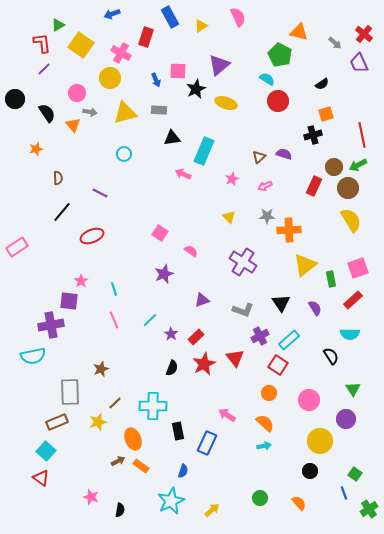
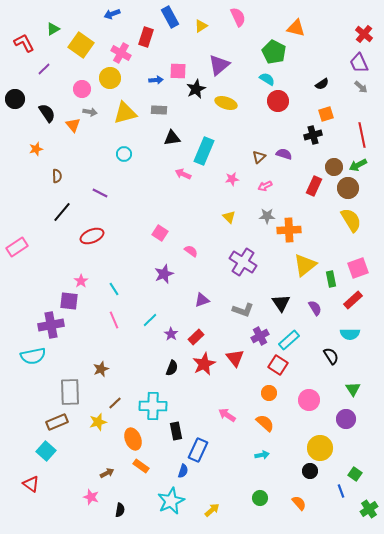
green triangle at (58, 25): moved 5 px left, 4 px down
orange triangle at (299, 32): moved 3 px left, 4 px up
red L-shape at (42, 43): moved 18 px left; rotated 20 degrees counterclockwise
gray arrow at (335, 43): moved 26 px right, 44 px down
green pentagon at (280, 55): moved 6 px left, 3 px up
blue arrow at (156, 80): rotated 72 degrees counterclockwise
pink circle at (77, 93): moved 5 px right, 4 px up
brown semicircle at (58, 178): moved 1 px left, 2 px up
pink star at (232, 179): rotated 16 degrees clockwise
cyan line at (114, 289): rotated 16 degrees counterclockwise
black rectangle at (178, 431): moved 2 px left
yellow circle at (320, 441): moved 7 px down
blue rectangle at (207, 443): moved 9 px left, 7 px down
cyan arrow at (264, 446): moved 2 px left, 9 px down
brown arrow at (118, 461): moved 11 px left, 12 px down
red triangle at (41, 478): moved 10 px left, 6 px down
blue line at (344, 493): moved 3 px left, 2 px up
